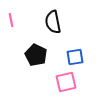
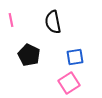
black pentagon: moved 7 px left
pink square: moved 3 px right, 1 px down; rotated 20 degrees counterclockwise
